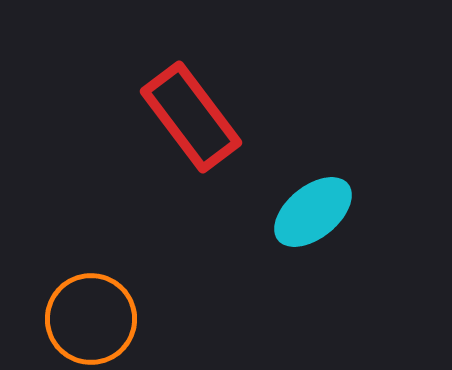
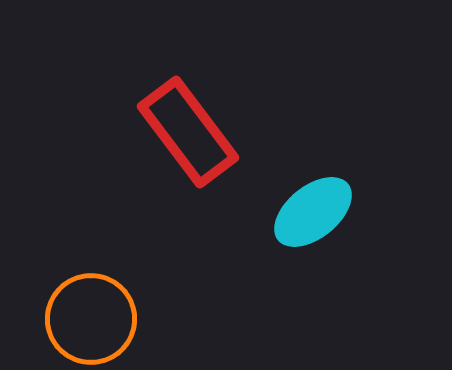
red rectangle: moved 3 px left, 15 px down
